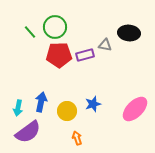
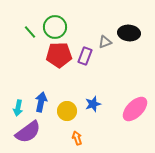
gray triangle: moved 3 px up; rotated 32 degrees counterclockwise
purple rectangle: moved 1 px down; rotated 54 degrees counterclockwise
